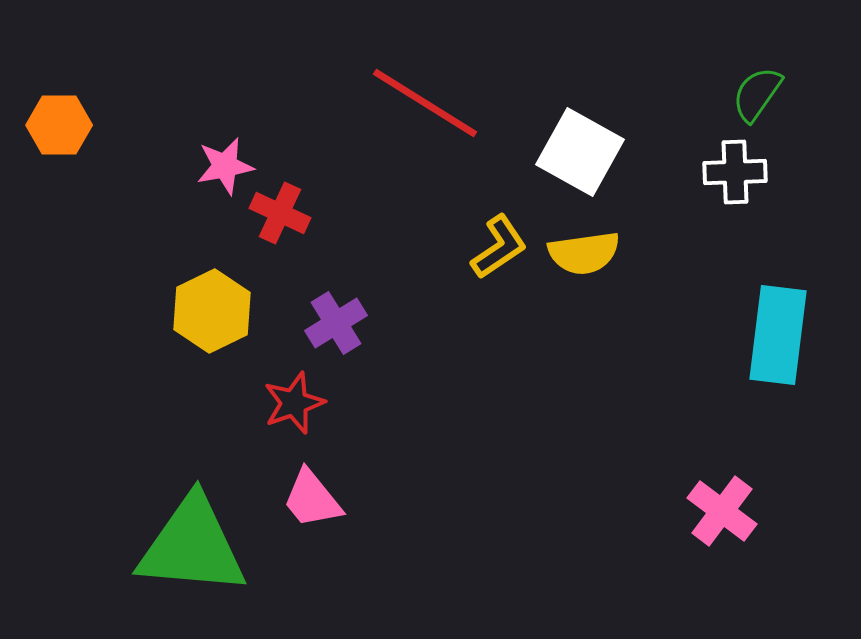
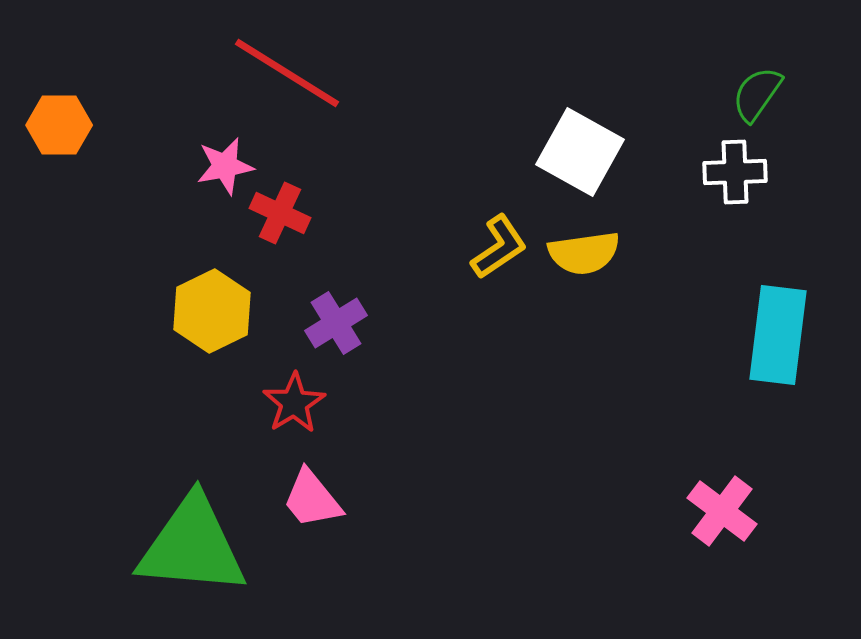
red line: moved 138 px left, 30 px up
red star: rotated 12 degrees counterclockwise
